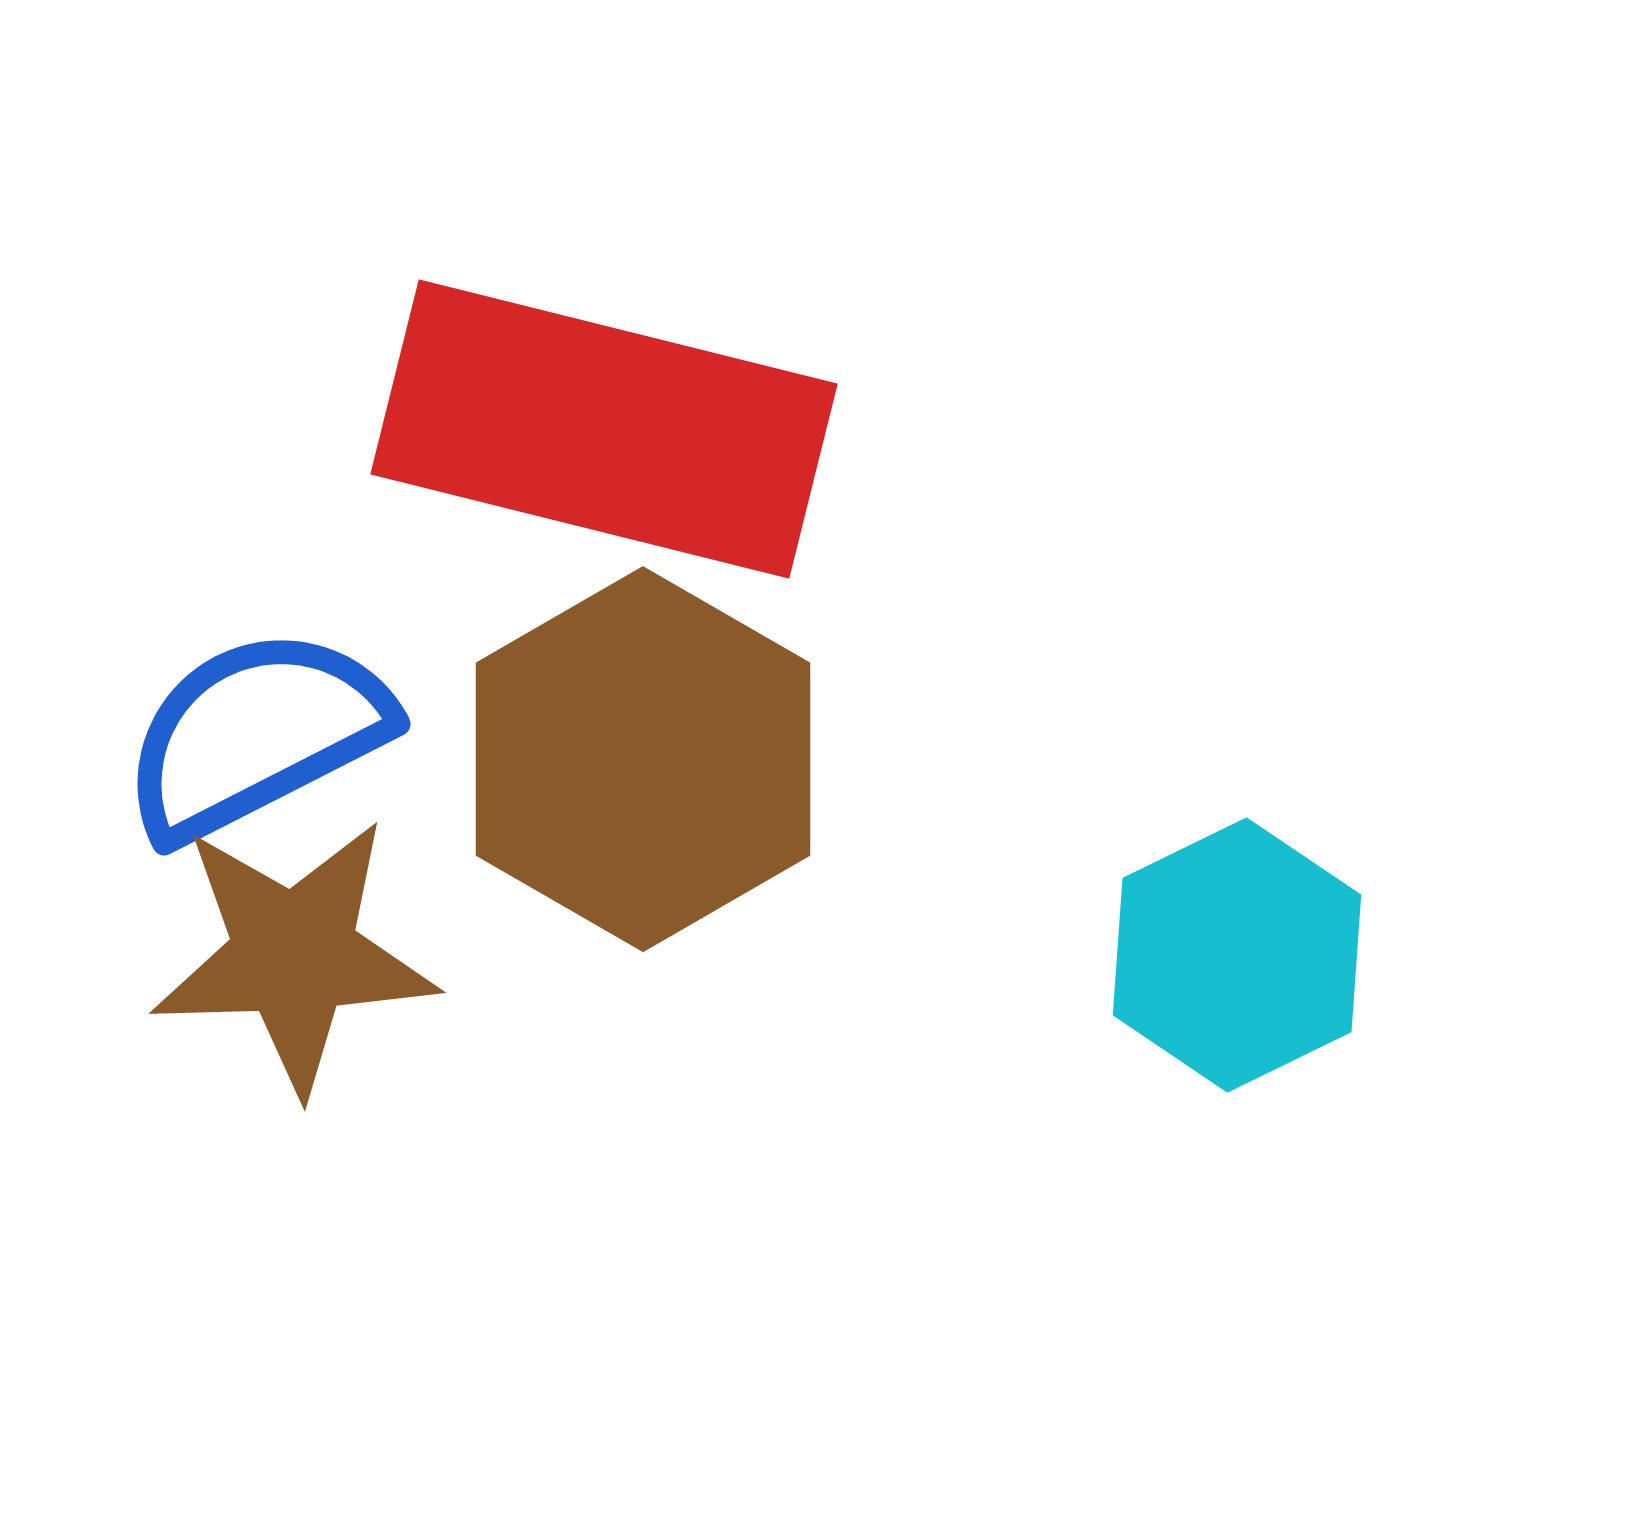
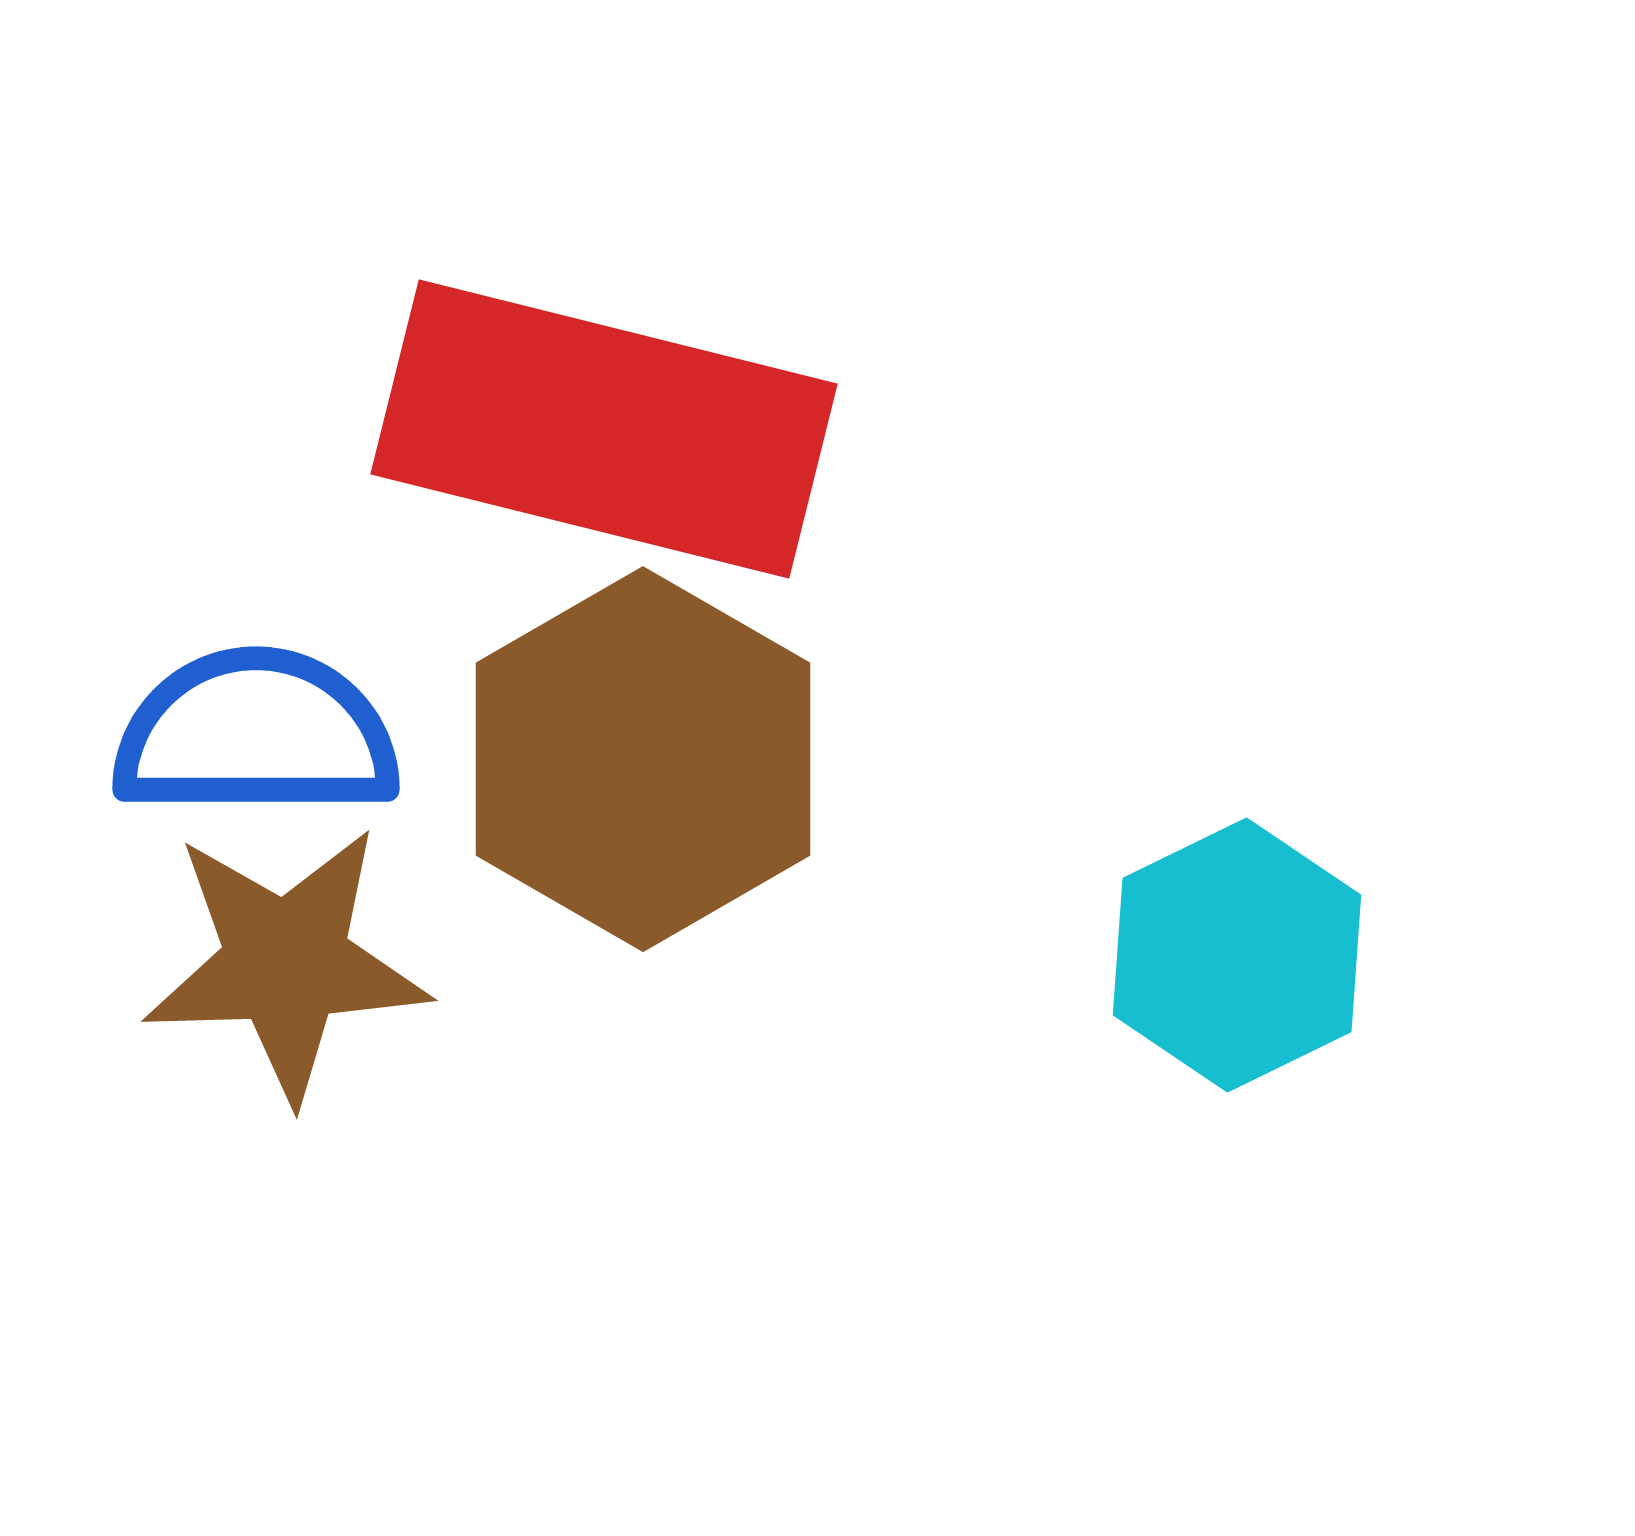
blue semicircle: rotated 27 degrees clockwise
brown star: moved 8 px left, 8 px down
